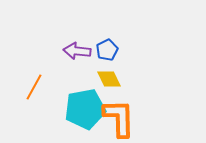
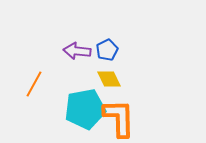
orange line: moved 3 px up
